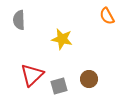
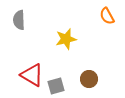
yellow star: moved 4 px right; rotated 25 degrees counterclockwise
red triangle: rotated 45 degrees counterclockwise
gray square: moved 3 px left
